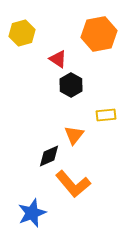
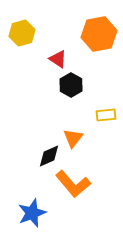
orange triangle: moved 1 px left, 3 px down
